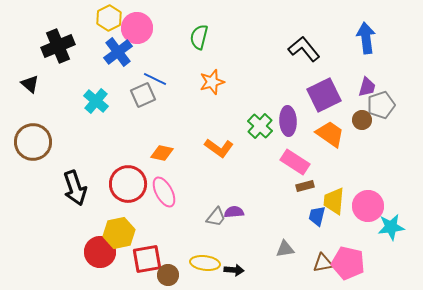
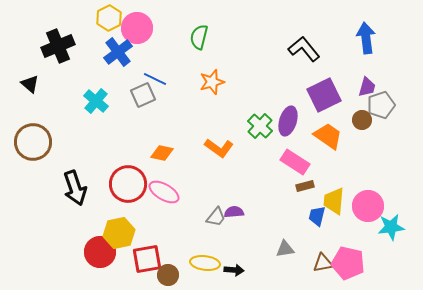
purple ellipse at (288, 121): rotated 20 degrees clockwise
orange trapezoid at (330, 134): moved 2 px left, 2 px down
pink ellipse at (164, 192): rotated 32 degrees counterclockwise
